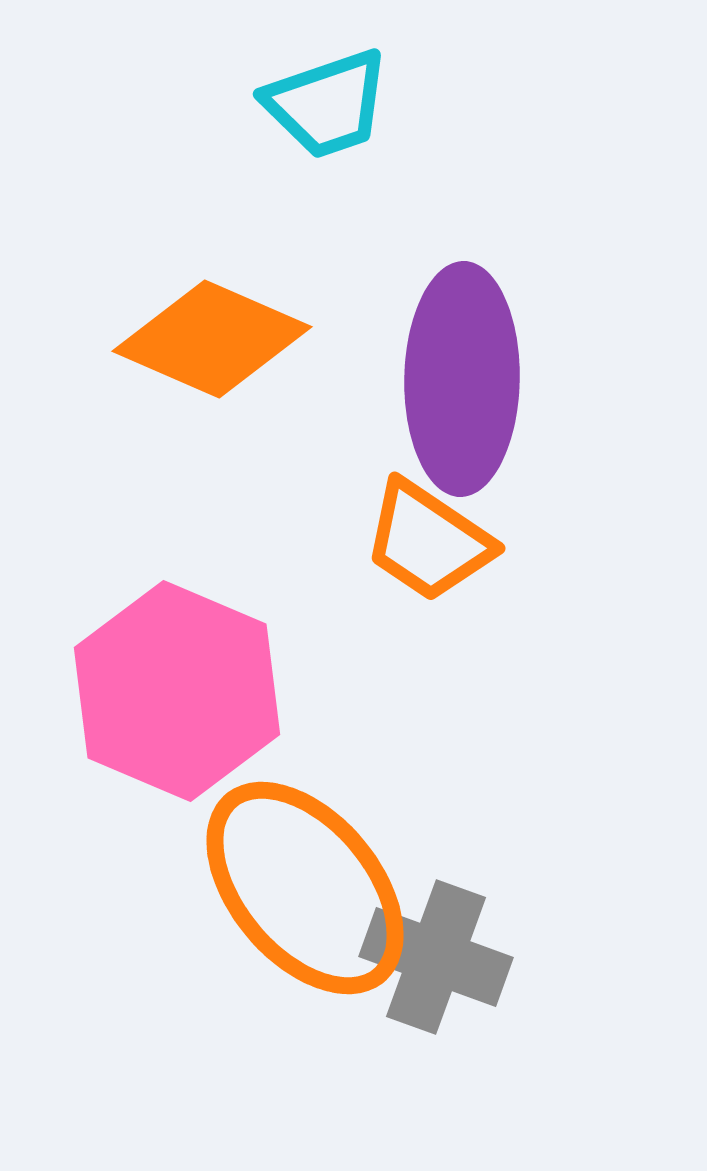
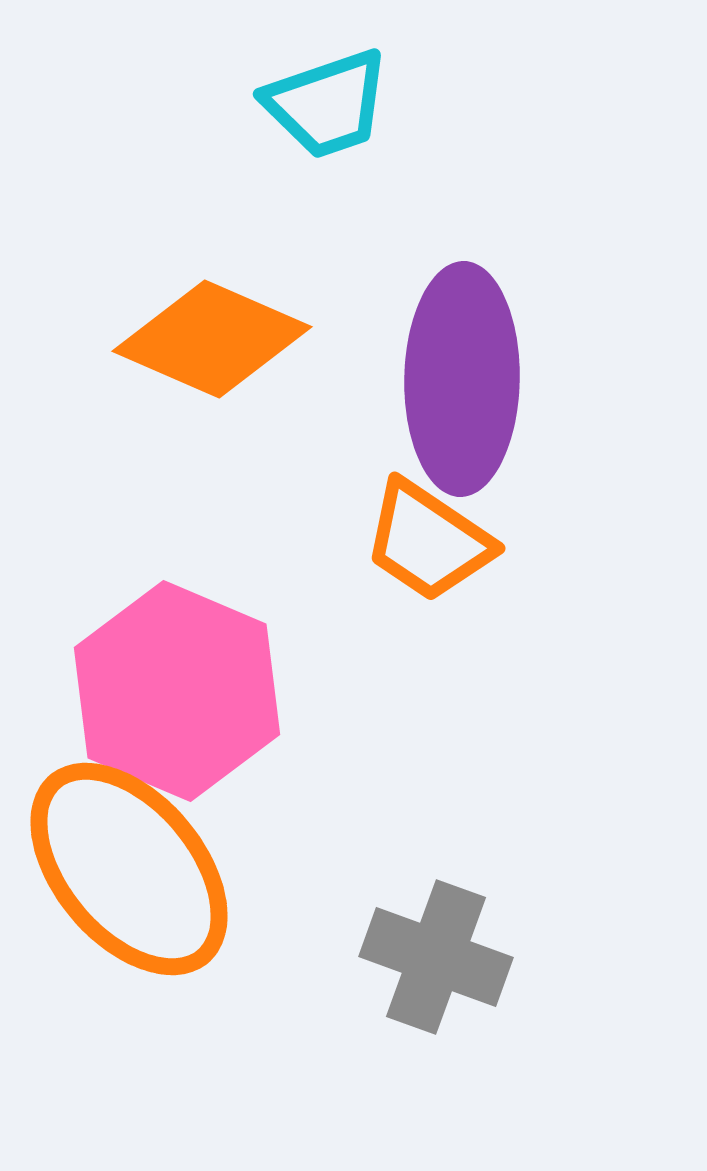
orange ellipse: moved 176 px left, 19 px up
